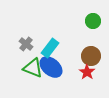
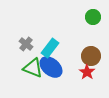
green circle: moved 4 px up
